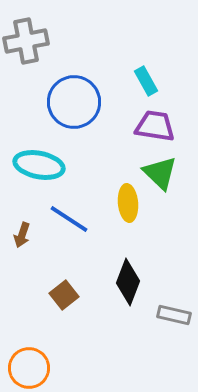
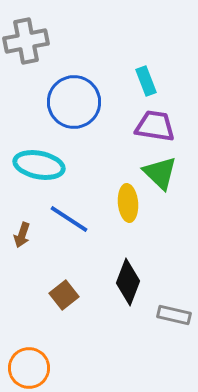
cyan rectangle: rotated 8 degrees clockwise
